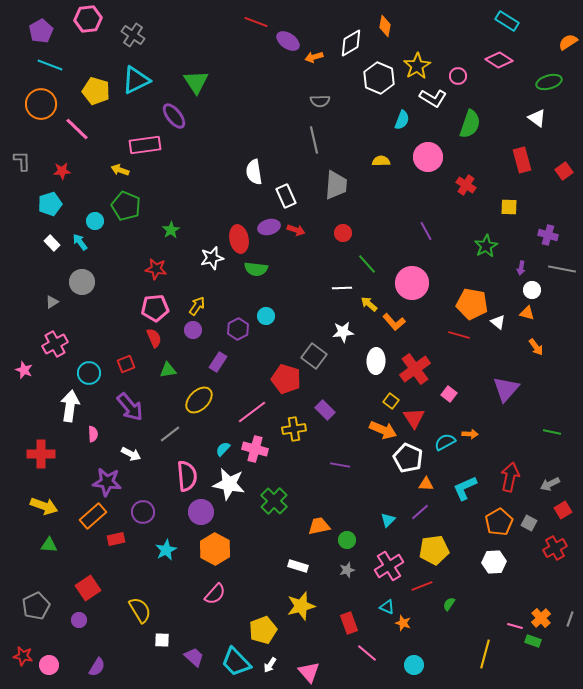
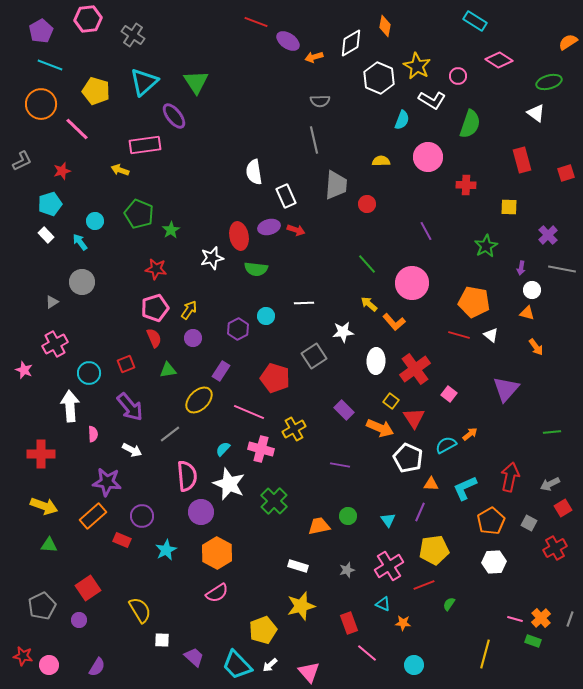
cyan rectangle at (507, 21): moved 32 px left
yellow star at (417, 66): rotated 12 degrees counterclockwise
cyan triangle at (136, 80): moved 8 px right, 2 px down; rotated 16 degrees counterclockwise
white L-shape at (433, 98): moved 1 px left, 2 px down
white triangle at (537, 118): moved 1 px left, 5 px up
gray L-shape at (22, 161): rotated 65 degrees clockwise
red star at (62, 171): rotated 12 degrees counterclockwise
red square at (564, 171): moved 2 px right, 2 px down; rotated 18 degrees clockwise
red cross at (466, 185): rotated 30 degrees counterclockwise
green pentagon at (126, 206): moved 13 px right, 8 px down
red circle at (343, 233): moved 24 px right, 29 px up
purple cross at (548, 235): rotated 30 degrees clockwise
red ellipse at (239, 239): moved 3 px up
white rectangle at (52, 243): moved 6 px left, 8 px up
white line at (342, 288): moved 38 px left, 15 px down
orange pentagon at (472, 304): moved 2 px right, 2 px up
yellow arrow at (197, 306): moved 8 px left, 4 px down
pink pentagon at (155, 308): rotated 12 degrees counterclockwise
white triangle at (498, 322): moved 7 px left, 13 px down
purple circle at (193, 330): moved 8 px down
gray square at (314, 356): rotated 20 degrees clockwise
purple rectangle at (218, 362): moved 3 px right, 9 px down
red pentagon at (286, 379): moved 11 px left, 1 px up
white arrow at (70, 406): rotated 12 degrees counterclockwise
purple rectangle at (325, 410): moved 19 px right
pink line at (252, 412): moved 3 px left; rotated 60 degrees clockwise
yellow cross at (294, 429): rotated 20 degrees counterclockwise
orange arrow at (383, 430): moved 3 px left, 2 px up
green line at (552, 432): rotated 18 degrees counterclockwise
orange arrow at (470, 434): rotated 42 degrees counterclockwise
cyan semicircle at (445, 442): moved 1 px right, 3 px down
pink cross at (255, 449): moved 6 px right
white arrow at (131, 454): moved 1 px right, 4 px up
white star at (229, 484): rotated 12 degrees clockwise
orange triangle at (426, 484): moved 5 px right
red square at (563, 510): moved 2 px up
purple circle at (143, 512): moved 1 px left, 4 px down
purple line at (420, 512): rotated 24 degrees counterclockwise
cyan triangle at (388, 520): rotated 21 degrees counterclockwise
orange pentagon at (499, 522): moved 8 px left, 1 px up
red rectangle at (116, 539): moved 6 px right, 1 px down; rotated 36 degrees clockwise
green circle at (347, 540): moved 1 px right, 24 px up
orange hexagon at (215, 549): moved 2 px right, 4 px down
red line at (422, 586): moved 2 px right, 1 px up
pink semicircle at (215, 594): moved 2 px right, 1 px up; rotated 15 degrees clockwise
gray pentagon at (36, 606): moved 6 px right
cyan triangle at (387, 607): moved 4 px left, 3 px up
orange star at (403, 623): rotated 14 degrees counterclockwise
pink line at (515, 626): moved 7 px up
cyan trapezoid at (236, 662): moved 1 px right, 3 px down
white arrow at (270, 665): rotated 14 degrees clockwise
